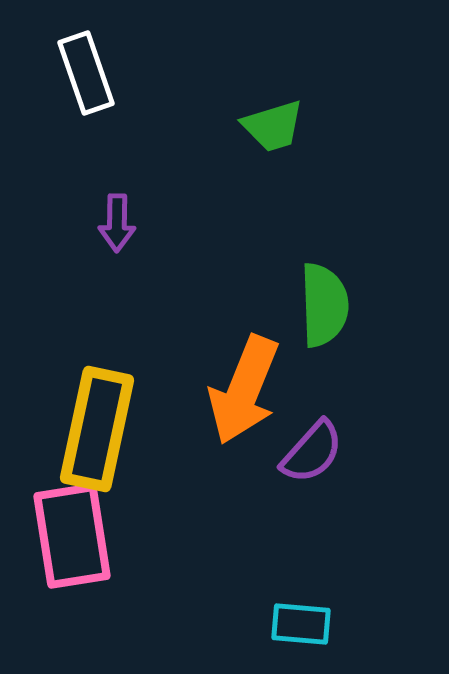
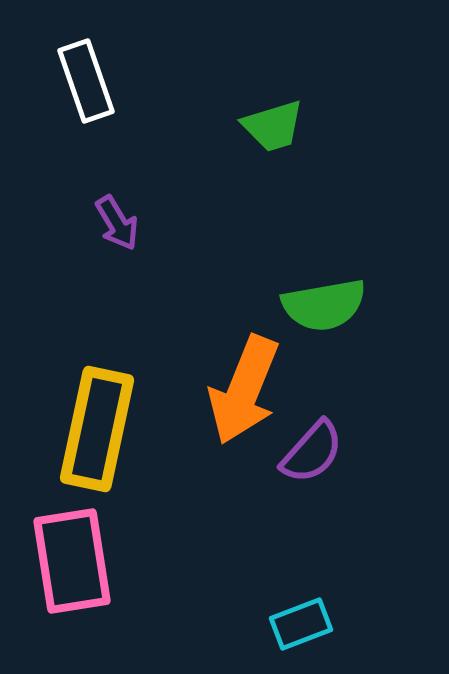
white rectangle: moved 8 px down
purple arrow: rotated 32 degrees counterclockwise
green semicircle: rotated 82 degrees clockwise
pink rectangle: moved 25 px down
cyan rectangle: rotated 26 degrees counterclockwise
